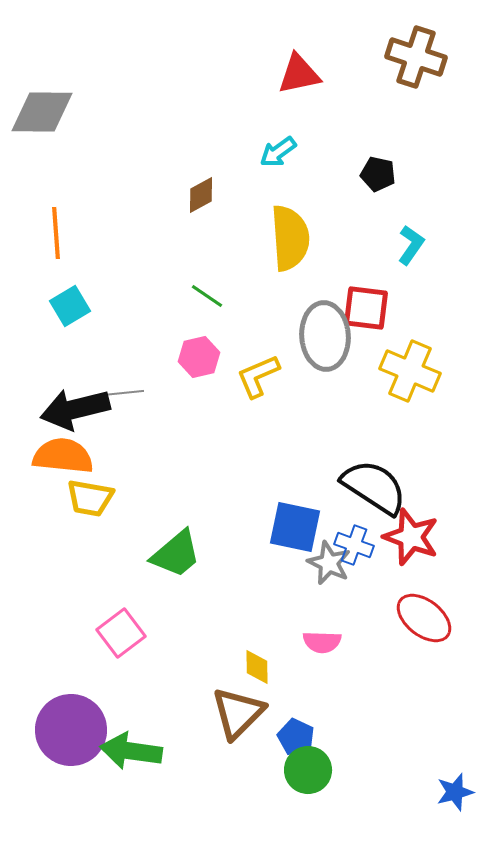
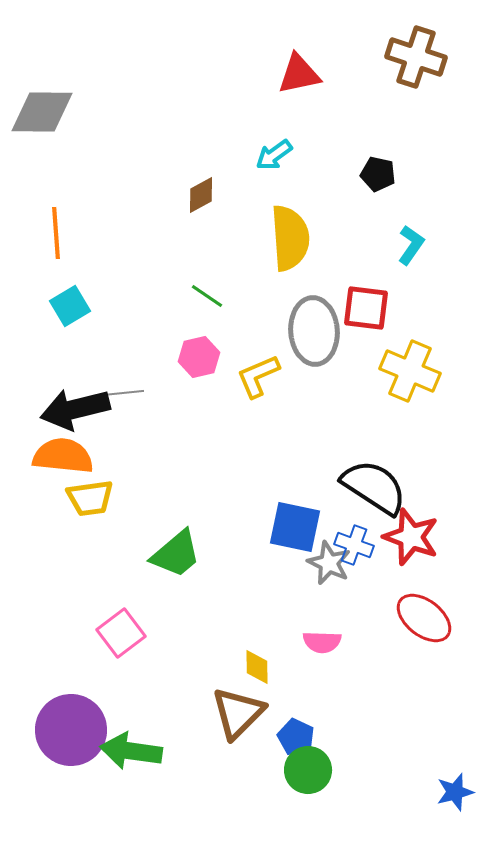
cyan arrow: moved 4 px left, 3 px down
gray ellipse: moved 11 px left, 5 px up
yellow trapezoid: rotated 18 degrees counterclockwise
